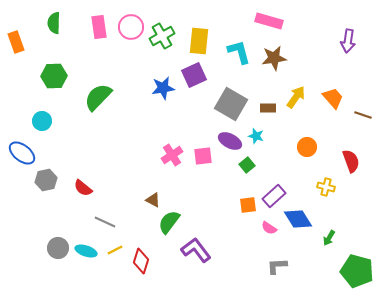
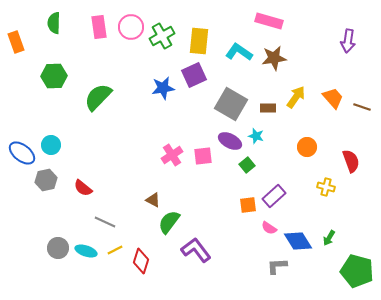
cyan L-shape at (239, 52): rotated 40 degrees counterclockwise
brown line at (363, 115): moved 1 px left, 8 px up
cyan circle at (42, 121): moved 9 px right, 24 px down
blue diamond at (298, 219): moved 22 px down
